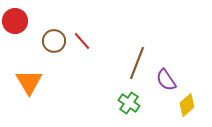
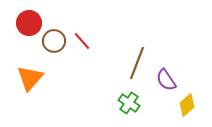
red circle: moved 14 px right, 2 px down
orange triangle: moved 1 px right, 4 px up; rotated 12 degrees clockwise
